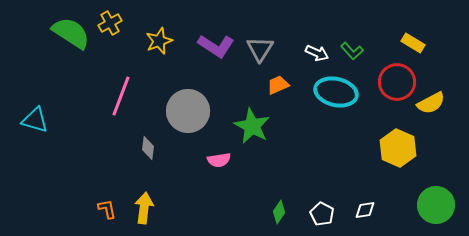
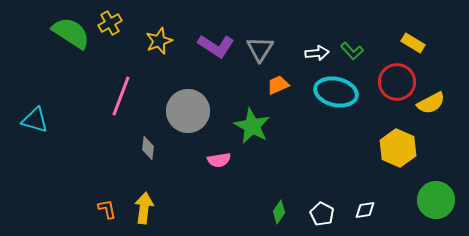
white arrow: rotated 30 degrees counterclockwise
green circle: moved 5 px up
